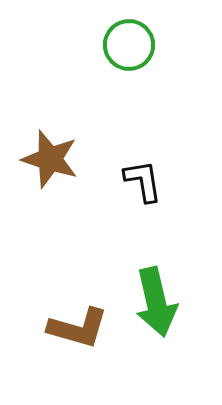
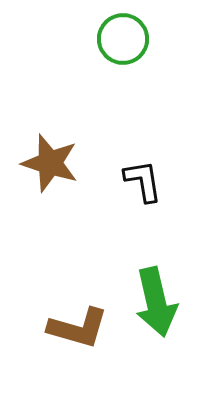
green circle: moved 6 px left, 6 px up
brown star: moved 4 px down
